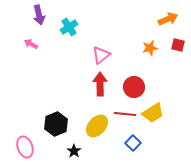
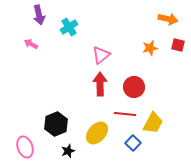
orange arrow: rotated 36 degrees clockwise
yellow trapezoid: moved 10 px down; rotated 30 degrees counterclockwise
yellow ellipse: moved 7 px down
black star: moved 6 px left; rotated 16 degrees clockwise
